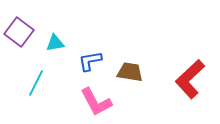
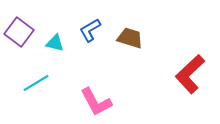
cyan triangle: rotated 24 degrees clockwise
blue L-shape: moved 31 px up; rotated 20 degrees counterclockwise
brown trapezoid: moved 34 px up; rotated 8 degrees clockwise
red L-shape: moved 5 px up
cyan line: rotated 32 degrees clockwise
